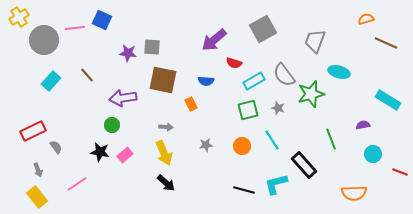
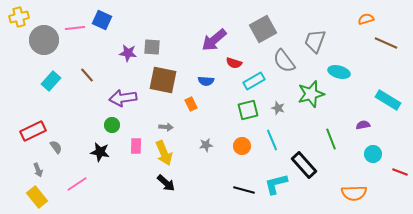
yellow cross at (19, 17): rotated 18 degrees clockwise
gray semicircle at (284, 75): moved 14 px up
cyan line at (272, 140): rotated 10 degrees clockwise
pink rectangle at (125, 155): moved 11 px right, 9 px up; rotated 49 degrees counterclockwise
